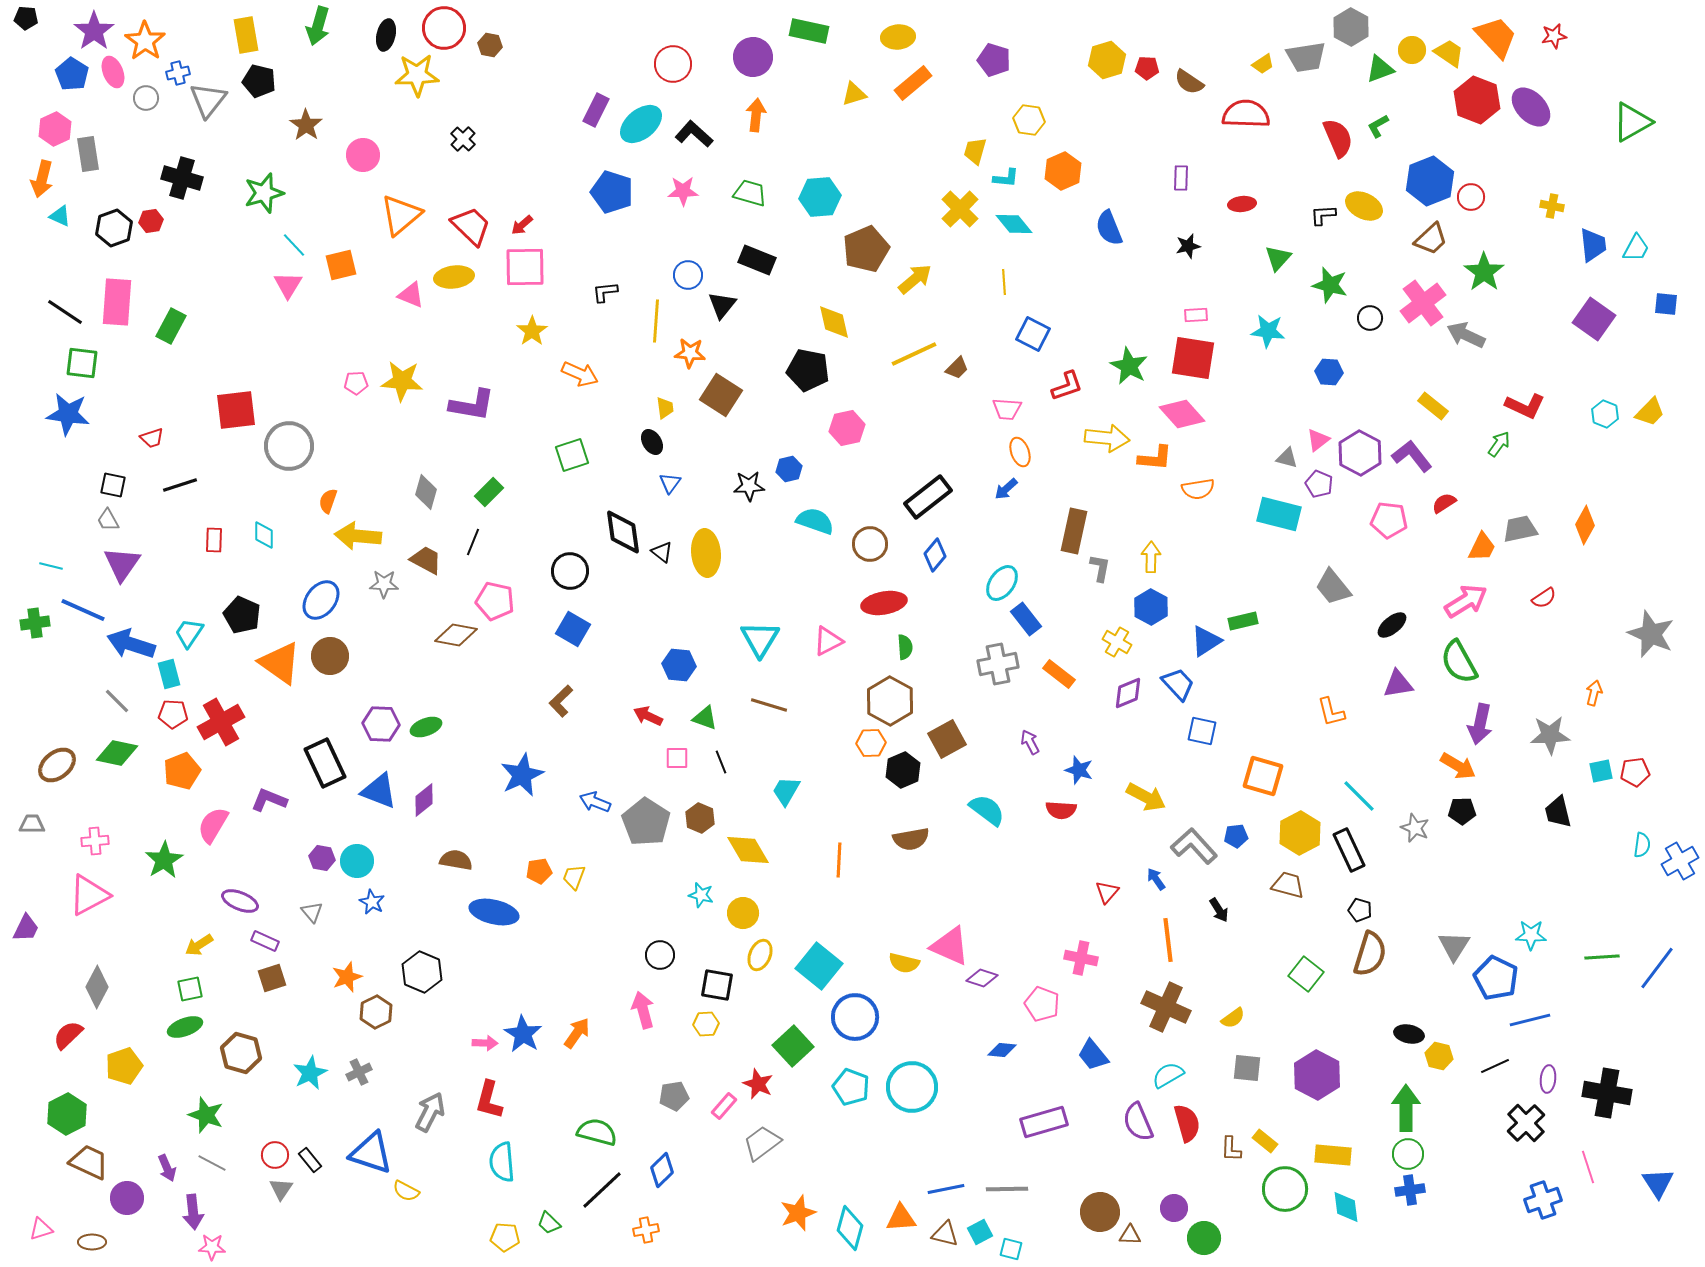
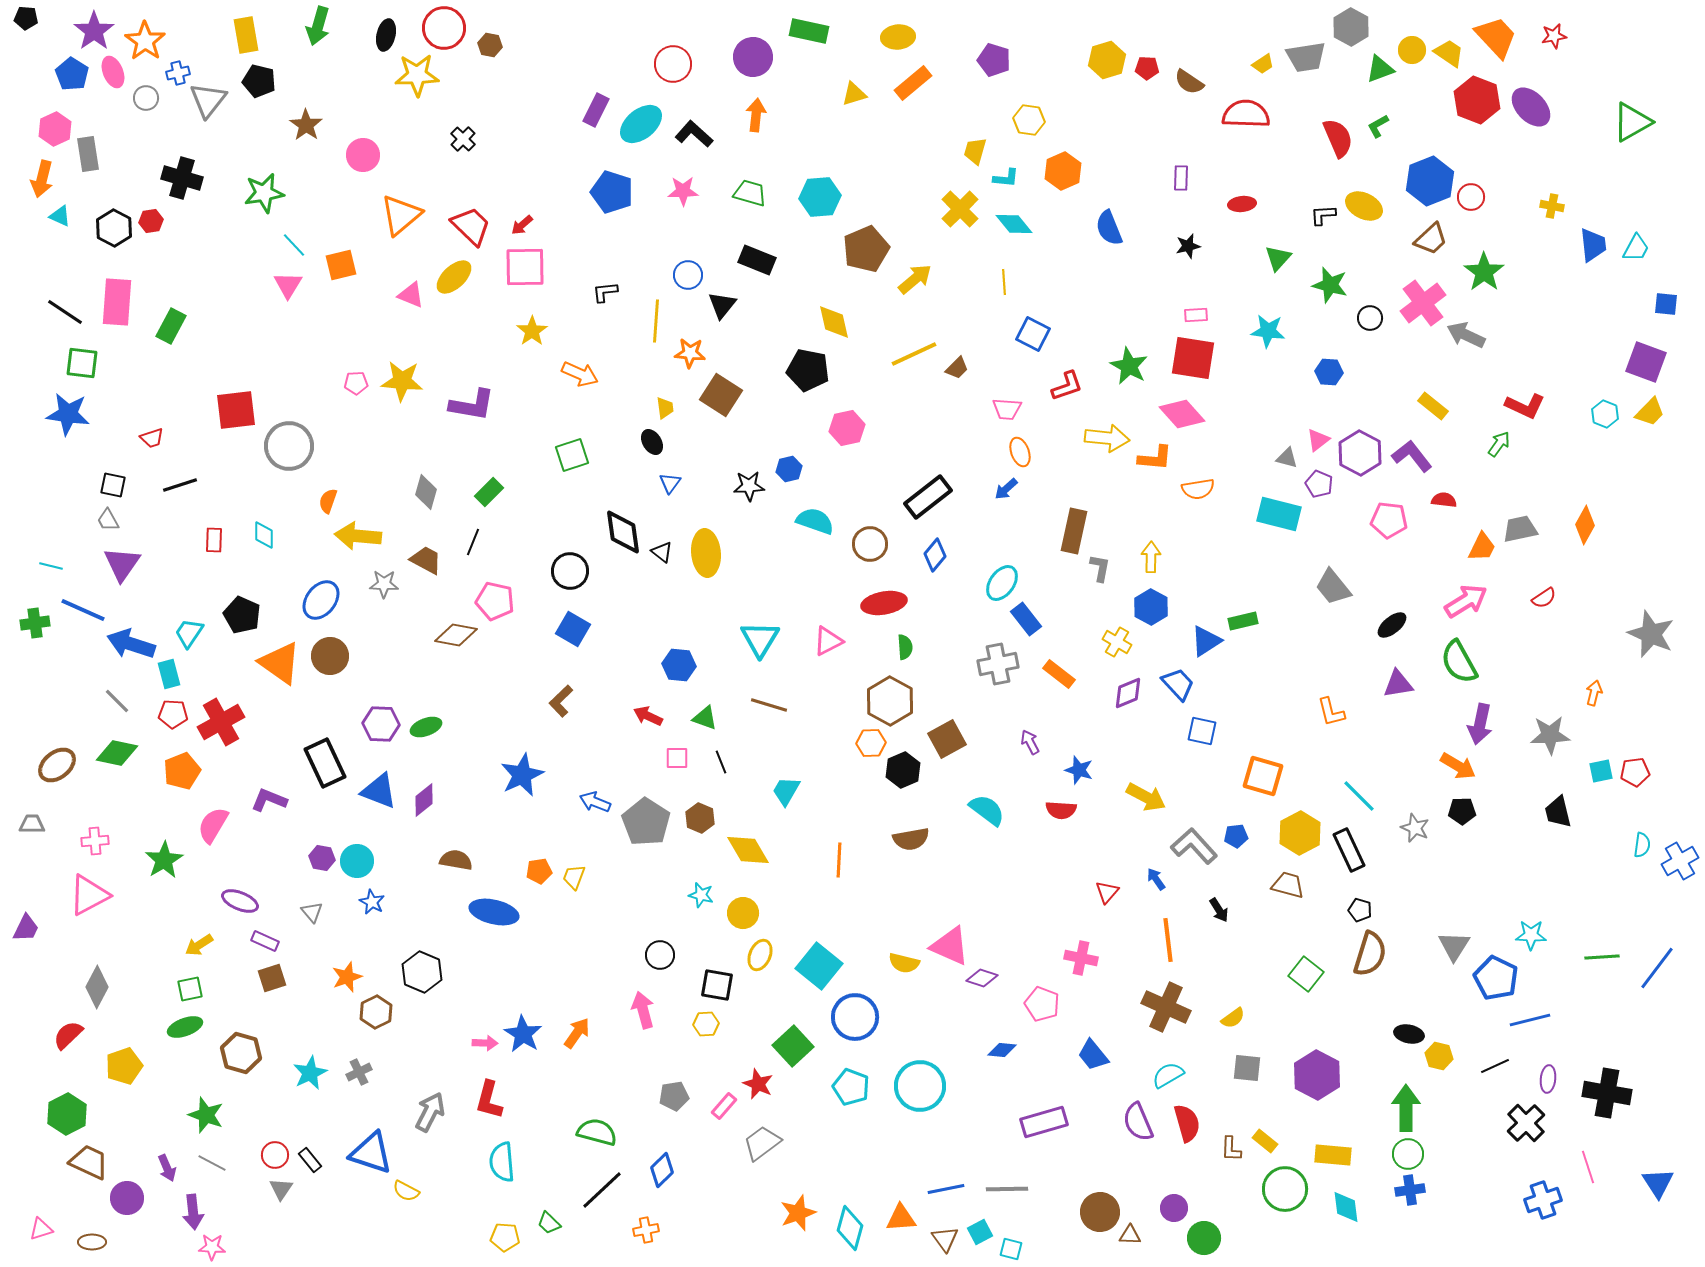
green star at (264, 193): rotated 6 degrees clockwise
black hexagon at (114, 228): rotated 12 degrees counterclockwise
yellow ellipse at (454, 277): rotated 36 degrees counterclockwise
purple square at (1594, 319): moved 52 px right, 43 px down; rotated 15 degrees counterclockwise
red semicircle at (1444, 503): moved 3 px up; rotated 40 degrees clockwise
cyan circle at (912, 1087): moved 8 px right, 1 px up
brown triangle at (945, 1234): moved 5 px down; rotated 40 degrees clockwise
